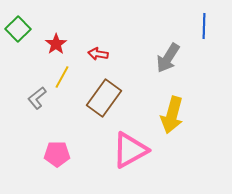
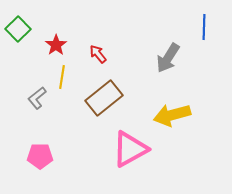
blue line: moved 1 px down
red star: moved 1 px down
red arrow: rotated 42 degrees clockwise
yellow line: rotated 20 degrees counterclockwise
brown rectangle: rotated 15 degrees clockwise
yellow arrow: rotated 60 degrees clockwise
pink triangle: moved 1 px up
pink pentagon: moved 17 px left, 2 px down
